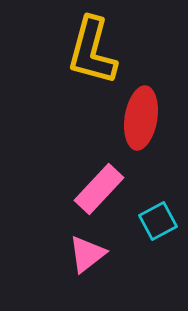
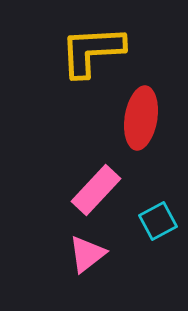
yellow L-shape: rotated 72 degrees clockwise
pink rectangle: moved 3 px left, 1 px down
